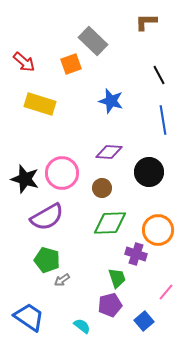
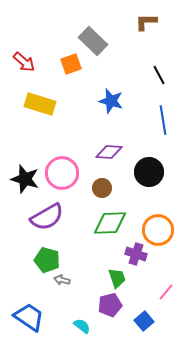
gray arrow: rotated 49 degrees clockwise
